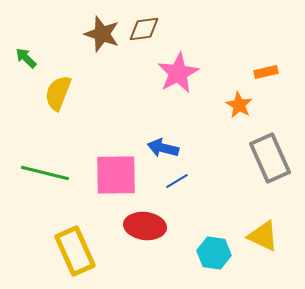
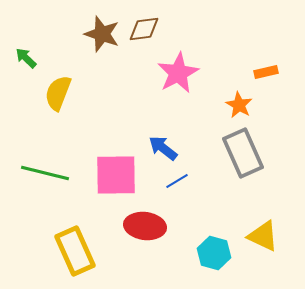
blue arrow: rotated 24 degrees clockwise
gray rectangle: moved 27 px left, 5 px up
cyan hexagon: rotated 8 degrees clockwise
